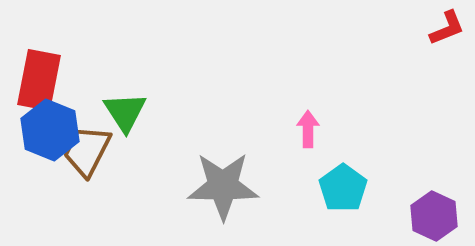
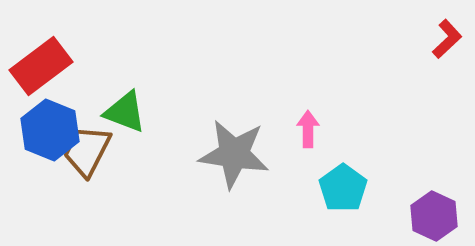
red L-shape: moved 11 px down; rotated 21 degrees counterclockwise
red rectangle: moved 2 px right, 14 px up; rotated 42 degrees clockwise
green triangle: rotated 36 degrees counterclockwise
gray star: moved 11 px right, 32 px up; rotated 8 degrees clockwise
